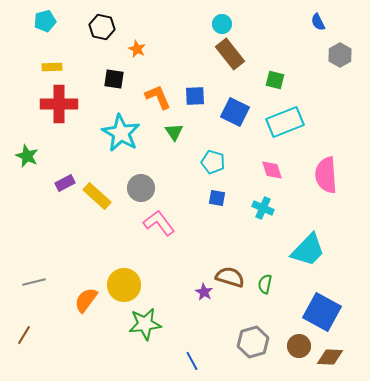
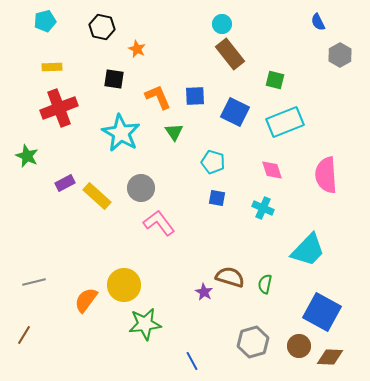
red cross at (59, 104): moved 4 px down; rotated 21 degrees counterclockwise
